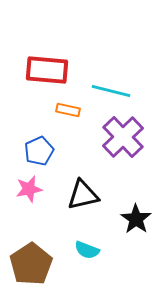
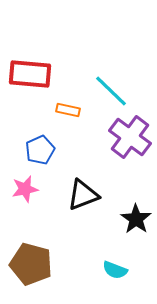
red rectangle: moved 17 px left, 4 px down
cyan line: rotated 30 degrees clockwise
purple cross: moved 7 px right; rotated 9 degrees counterclockwise
blue pentagon: moved 1 px right, 1 px up
pink star: moved 4 px left
black triangle: rotated 8 degrees counterclockwise
cyan semicircle: moved 28 px right, 20 px down
brown pentagon: rotated 24 degrees counterclockwise
